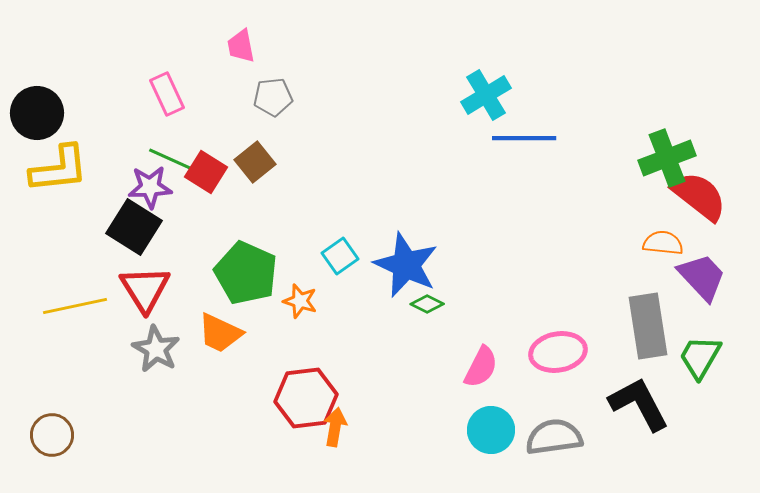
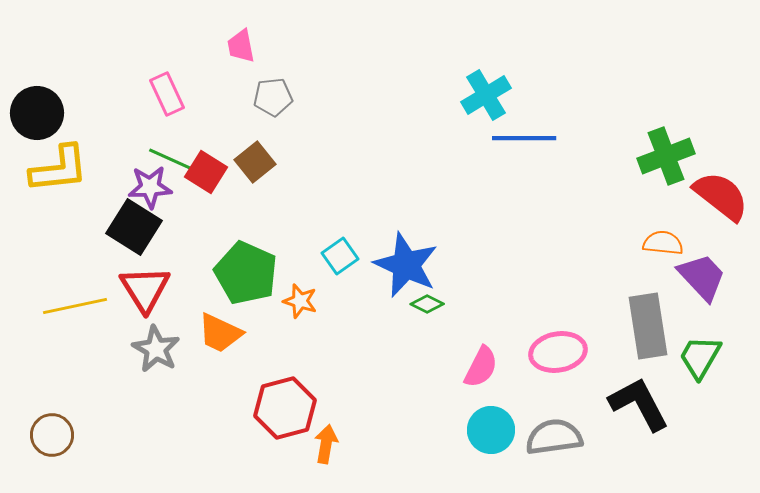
green cross: moved 1 px left, 2 px up
red semicircle: moved 22 px right
red hexagon: moved 21 px left, 10 px down; rotated 8 degrees counterclockwise
orange arrow: moved 9 px left, 17 px down
